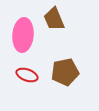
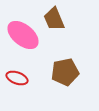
pink ellipse: rotated 56 degrees counterclockwise
red ellipse: moved 10 px left, 3 px down
